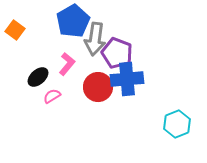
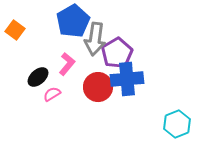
purple pentagon: rotated 20 degrees clockwise
pink semicircle: moved 2 px up
